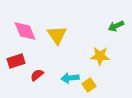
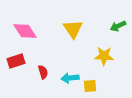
green arrow: moved 2 px right
pink diamond: rotated 10 degrees counterclockwise
yellow triangle: moved 16 px right, 6 px up
yellow star: moved 4 px right
red semicircle: moved 6 px right, 3 px up; rotated 112 degrees clockwise
yellow square: moved 1 px right, 1 px down; rotated 32 degrees clockwise
